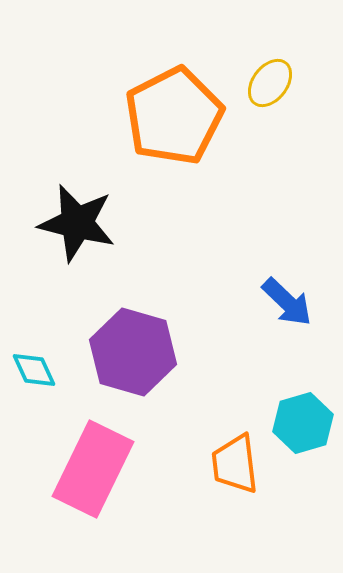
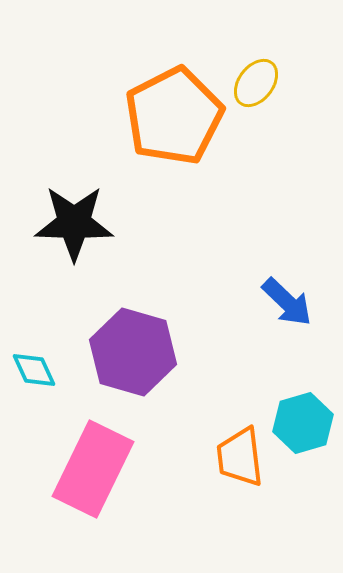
yellow ellipse: moved 14 px left
black star: moved 3 px left; rotated 12 degrees counterclockwise
orange trapezoid: moved 5 px right, 7 px up
